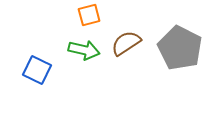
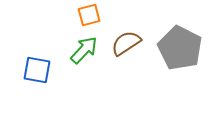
green arrow: rotated 60 degrees counterclockwise
blue square: rotated 16 degrees counterclockwise
